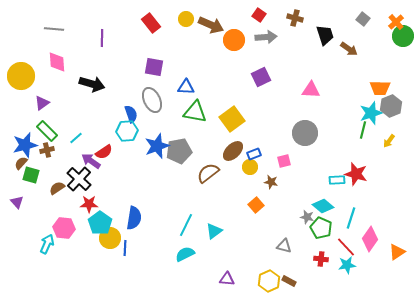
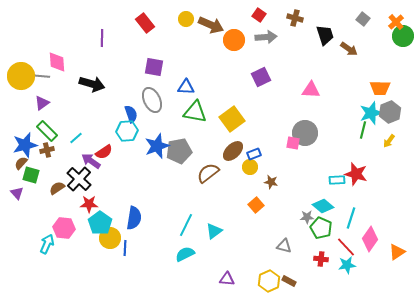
red rectangle at (151, 23): moved 6 px left
gray line at (54, 29): moved 14 px left, 47 px down
gray hexagon at (391, 106): moved 1 px left, 6 px down
pink square at (284, 161): moved 9 px right, 18 px up; rotated 24 degrees clockwise
purple triangle at (17, 202): moved 9 px up
gray star at (307, 217): rotated 16 degrees counterclockwise
